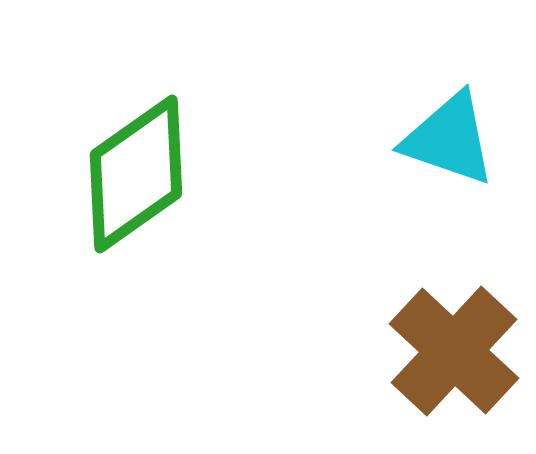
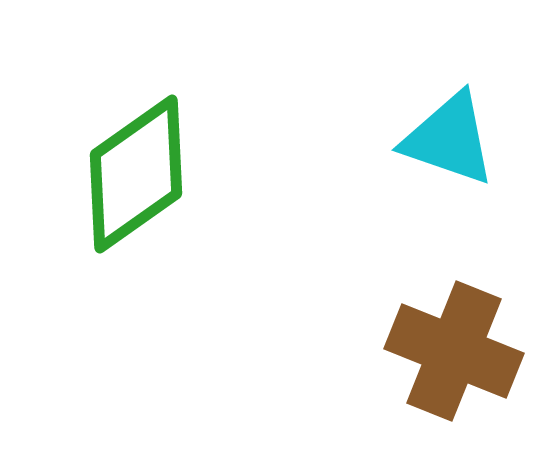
brown cross: rotated 21 degrees counterclockwise
